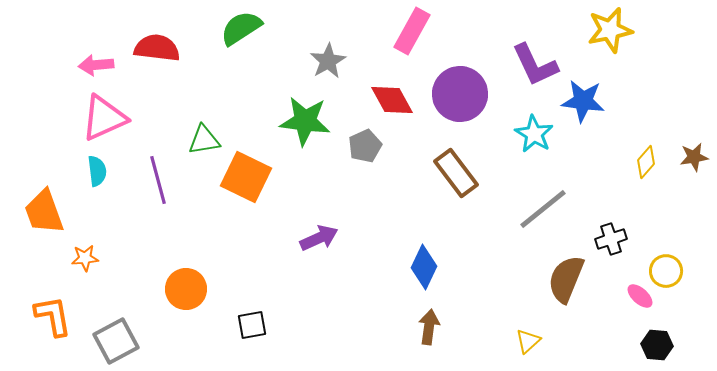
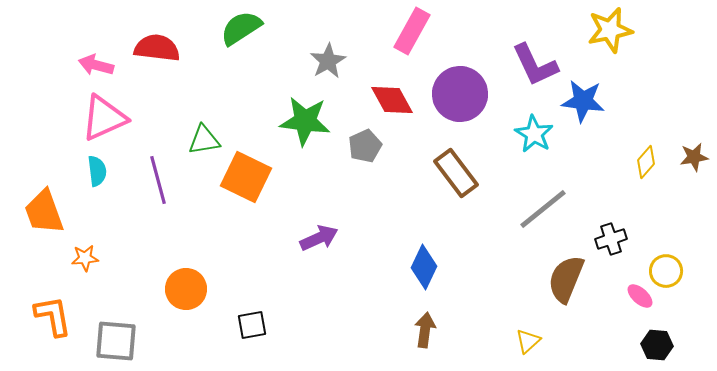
pink arrow: rotated 20 degrees clockwise
brown arrow: moved 4 px left, 3 px down
gray square: rotated 33 degrees clockwise
